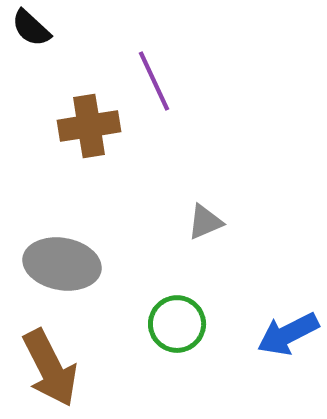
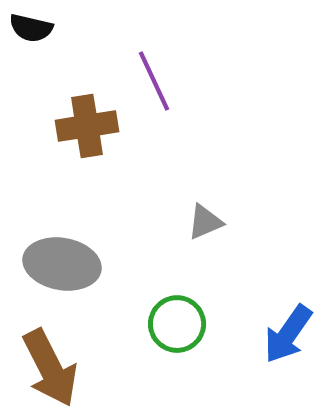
black semicircle: rotated 30 degrees counterclockwise
brown cross: moved 2 px left
blue arrow: rotated 28 degrees counterclockwise
